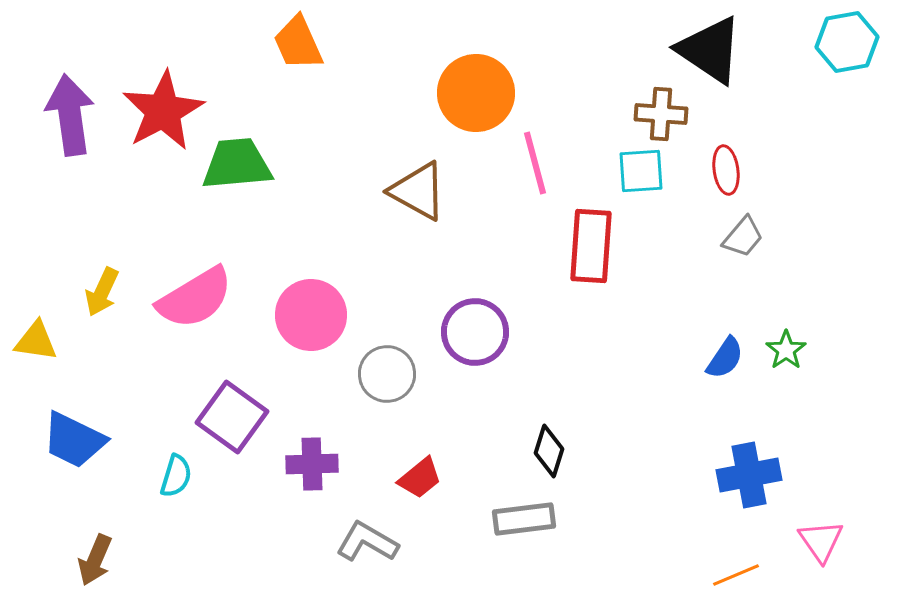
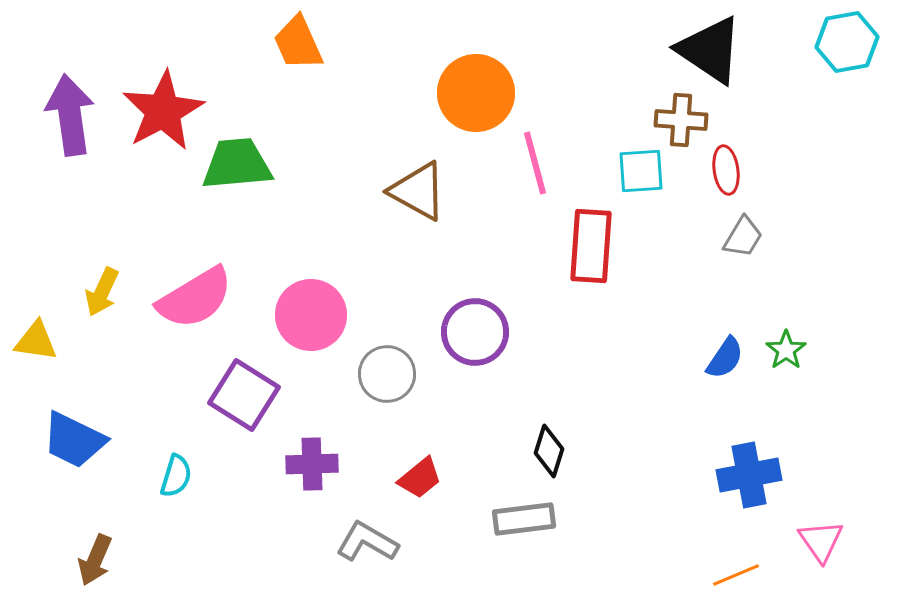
brown cross: moved 20 px right, 6 px down
gray trapezoid: rotated 9 degrees counterclockwise
purple square: moved 12 px right, 22 px up; rotated 4 degrees counterclockwise
